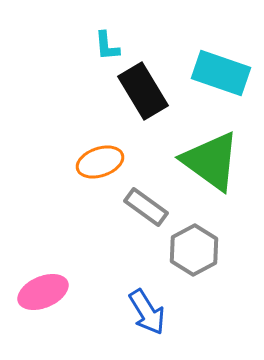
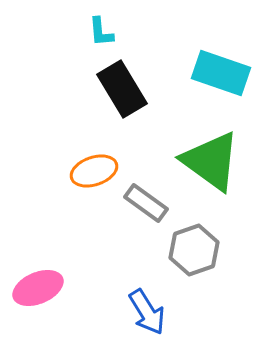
cyan L-shape: moved 6 px left, 14 px up
black rectangle: moved 21 px left, 2 px up
orange ellipse: moved 6 px left, 9 px down
gray rectangle: moved 4 px up
gray hexagon: rotated 9 degrees clockwise
pink ellipse: moved 5 px left, 4 px up
